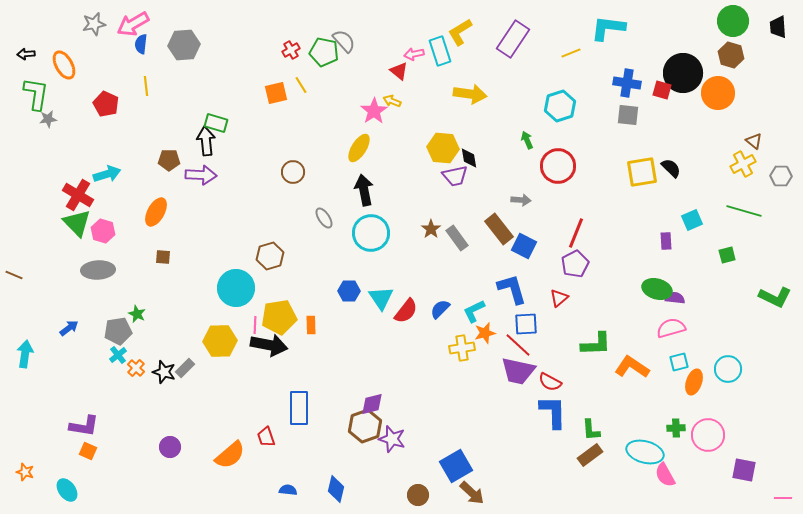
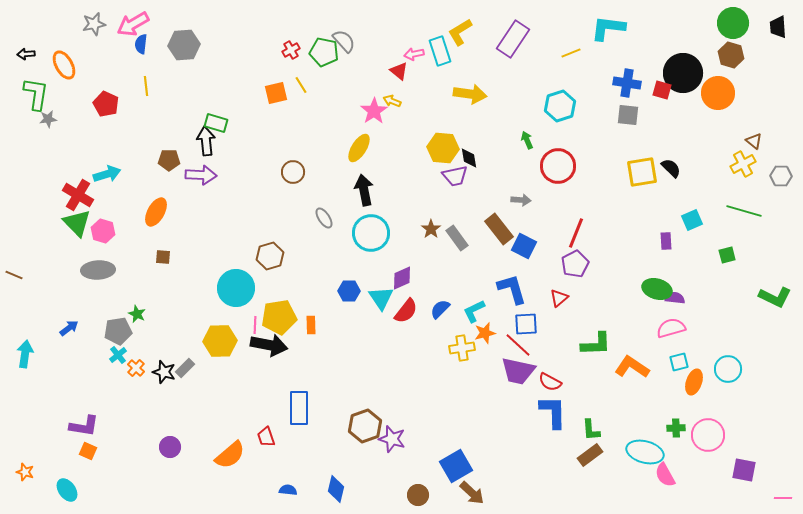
green circle at (733, 21): moved 2 px down
purple diamond at (372, 404): moved 30 px right, 126 px up; rotated 10 degrees counterclockwise
